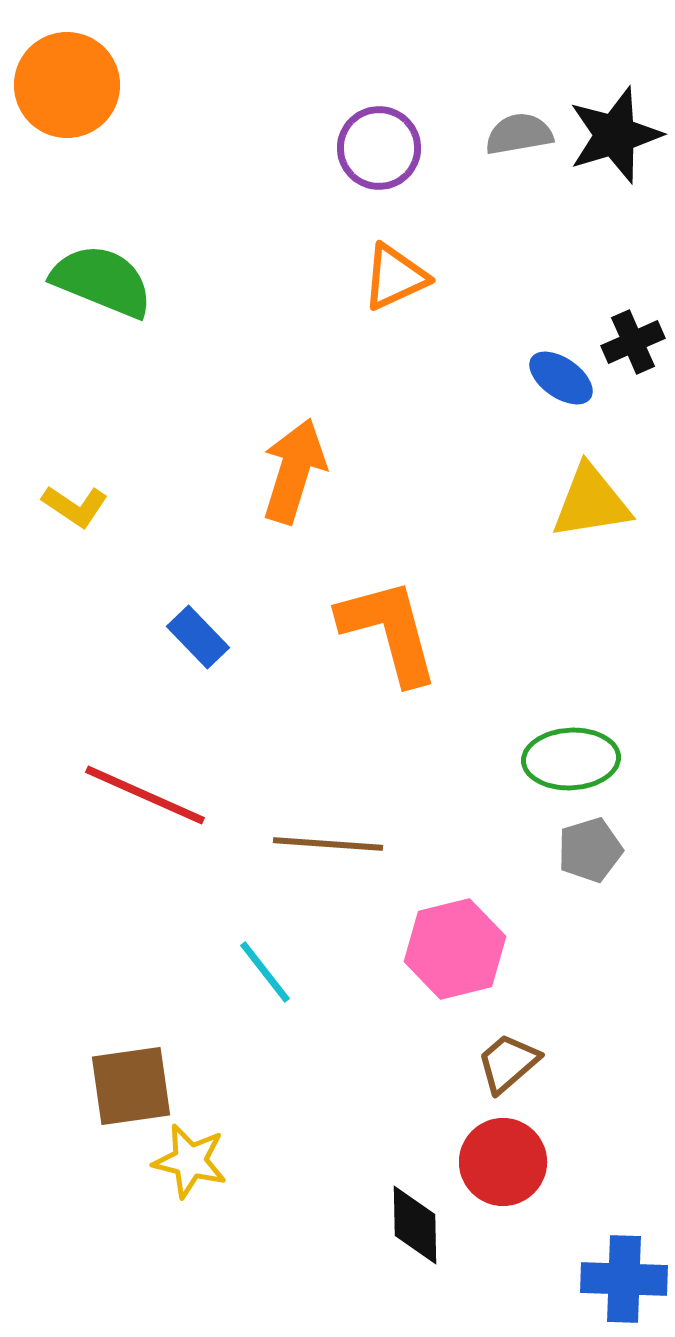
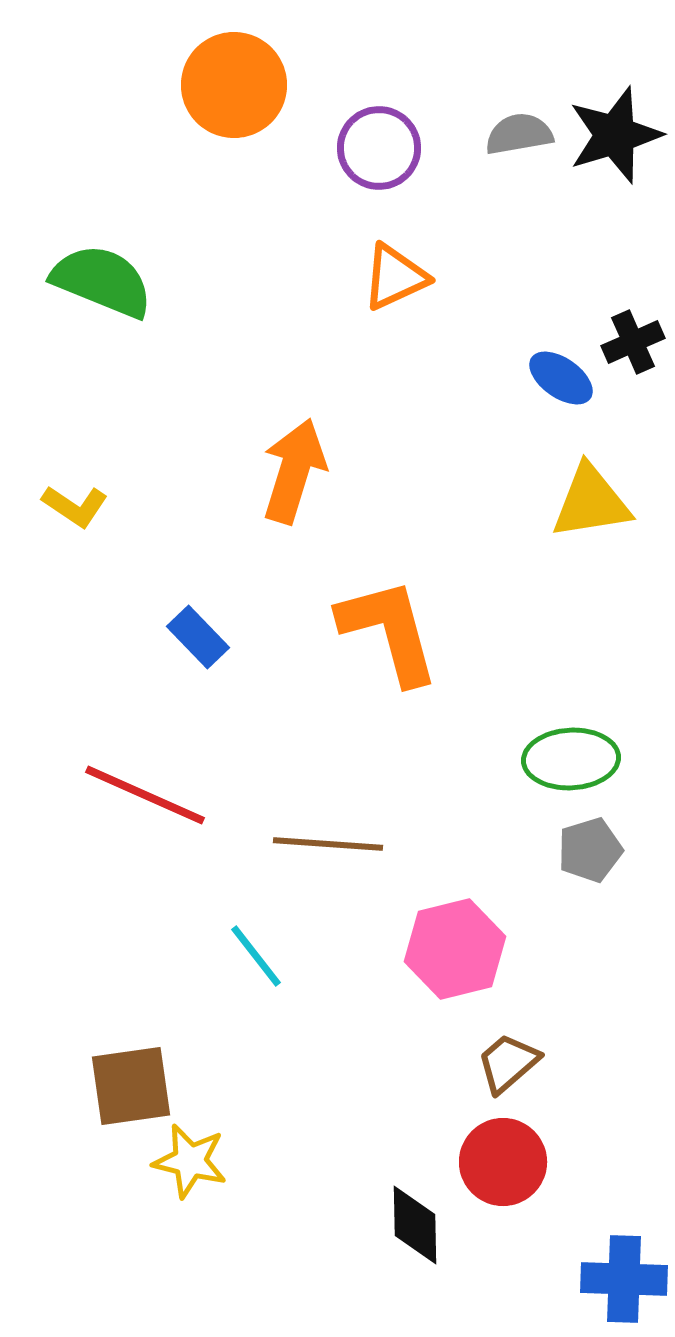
orange circle: moved 167 px right
cyan line: moved 9 px left, 16 px up
